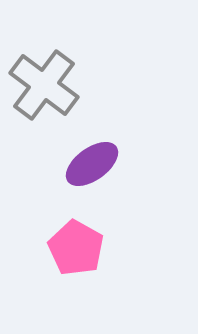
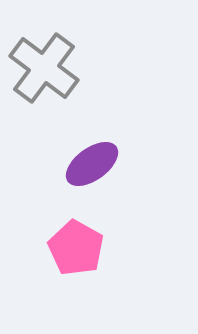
gray cross: moved 17 px up
